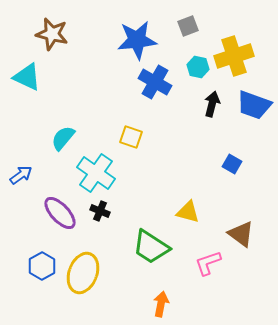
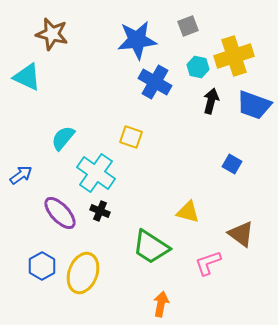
black arrow: moved 1 px left, 3 px up
